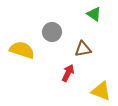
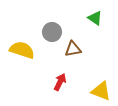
green triangle: moved 1 px right, 4 px down
brown triangle: moved 10 px left
red arrow: moved 8 px left, 9 px down
